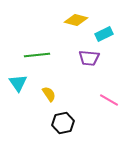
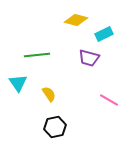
purple trapezoid: rotated 10 degrees clockwise
black hexagon: moved 8 px left, 4 px down
